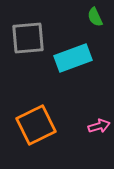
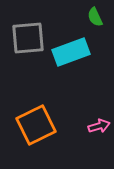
cyan rectangle: moved 2 px left, 6 px up
